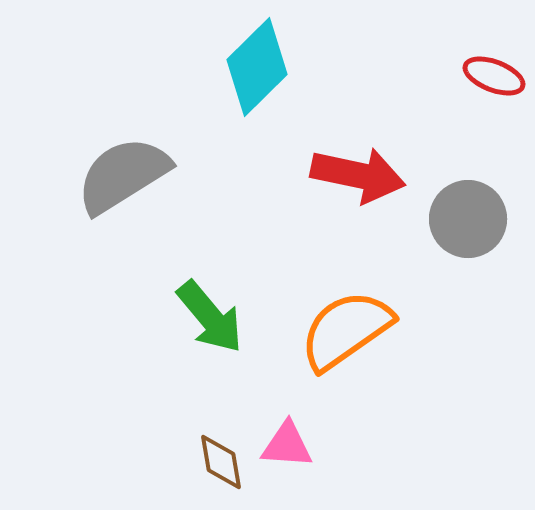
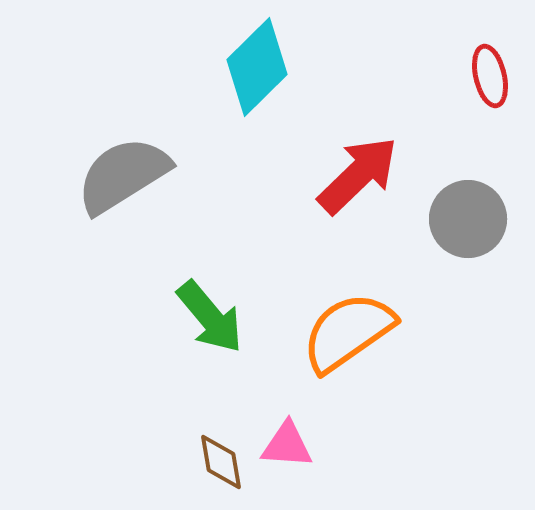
red ellipse: moved 4 px left; rotated 56 degrees clockwise
red arrow: rotated 56 degrees counterclockwise
orange semicircle: moved 2 px right, 2 px down
